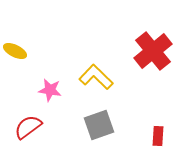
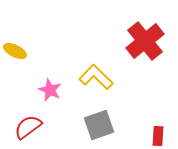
red cross: moved 8 px left, 10 px up
pink star: rotated 15 degrees clockwise
